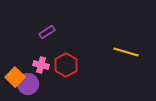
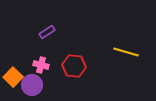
red hexagon: moved 8 px right, 1 px down; rotated 25 degrees counterclockwise
orange square: moved 2 px left
purple circle: moved 4 px right, 1 px down
